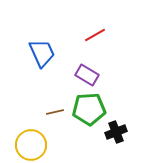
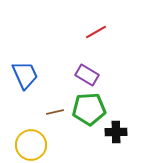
red line: moved 1 px right, 3 px up
blue trapezoid: moved 17 px left, 22 px down
black cross: rotated 20 degrees clockwise
